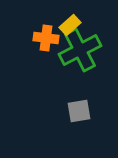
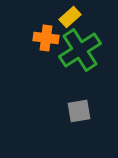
yellow rectangle: moved 8 px up
green cross: rotated 6 degrees counterclockwise
